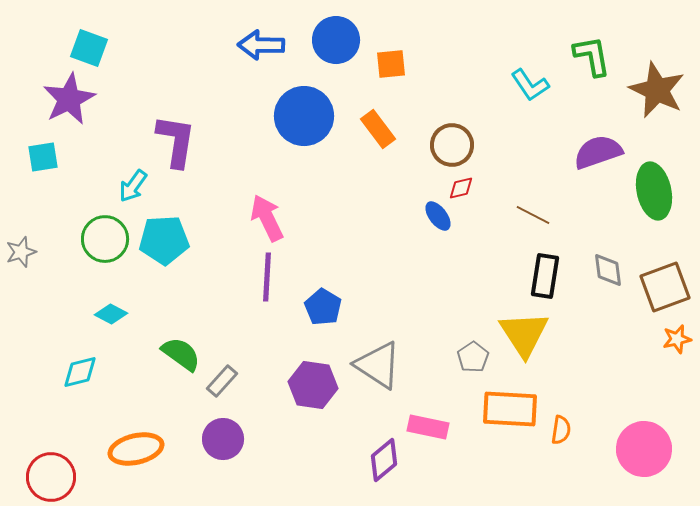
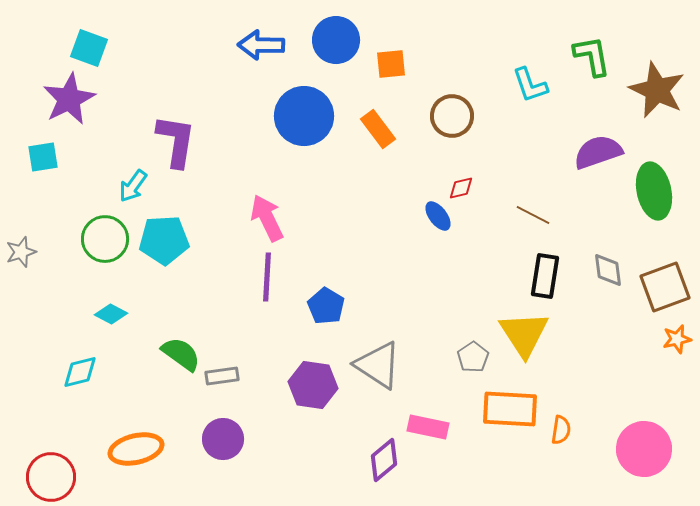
cyan L-shape at (530, 85): rotated 15 degrees clockwise
brown circle at (452, 145): moved 29 px up
blue pentagon at (323, 307): moved 3 px right, 1 px up
gray rectangle at (222, 381): moved 5 px up; rotated 40 degrees clockwise
